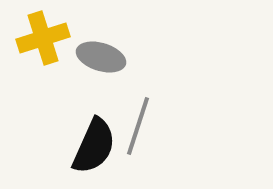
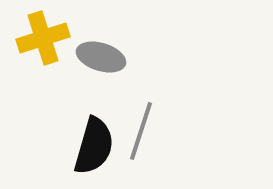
gray line: moved 3 px right, 5 px down
black semicircle: rotated 8 degrees counterclockwise
